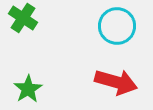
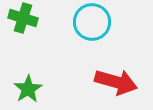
green cross: rotated 16 degrees counterclockwise
cyan circle: moved 25 px left, 4 px up
